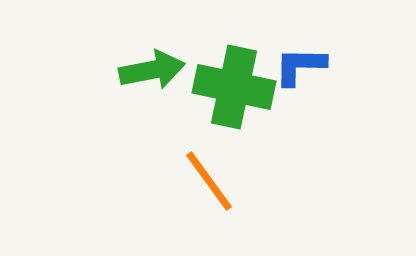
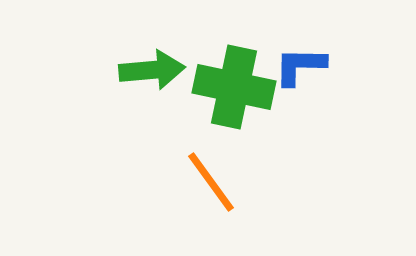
green arrow: rotated 6 degrees clockwise
orange line: moved 2 px right, 1 px down
